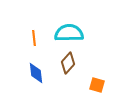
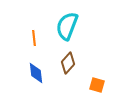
cyan semicircle: moved 2 px left, 7 px up; rotated 68 degrees counterclockwise
